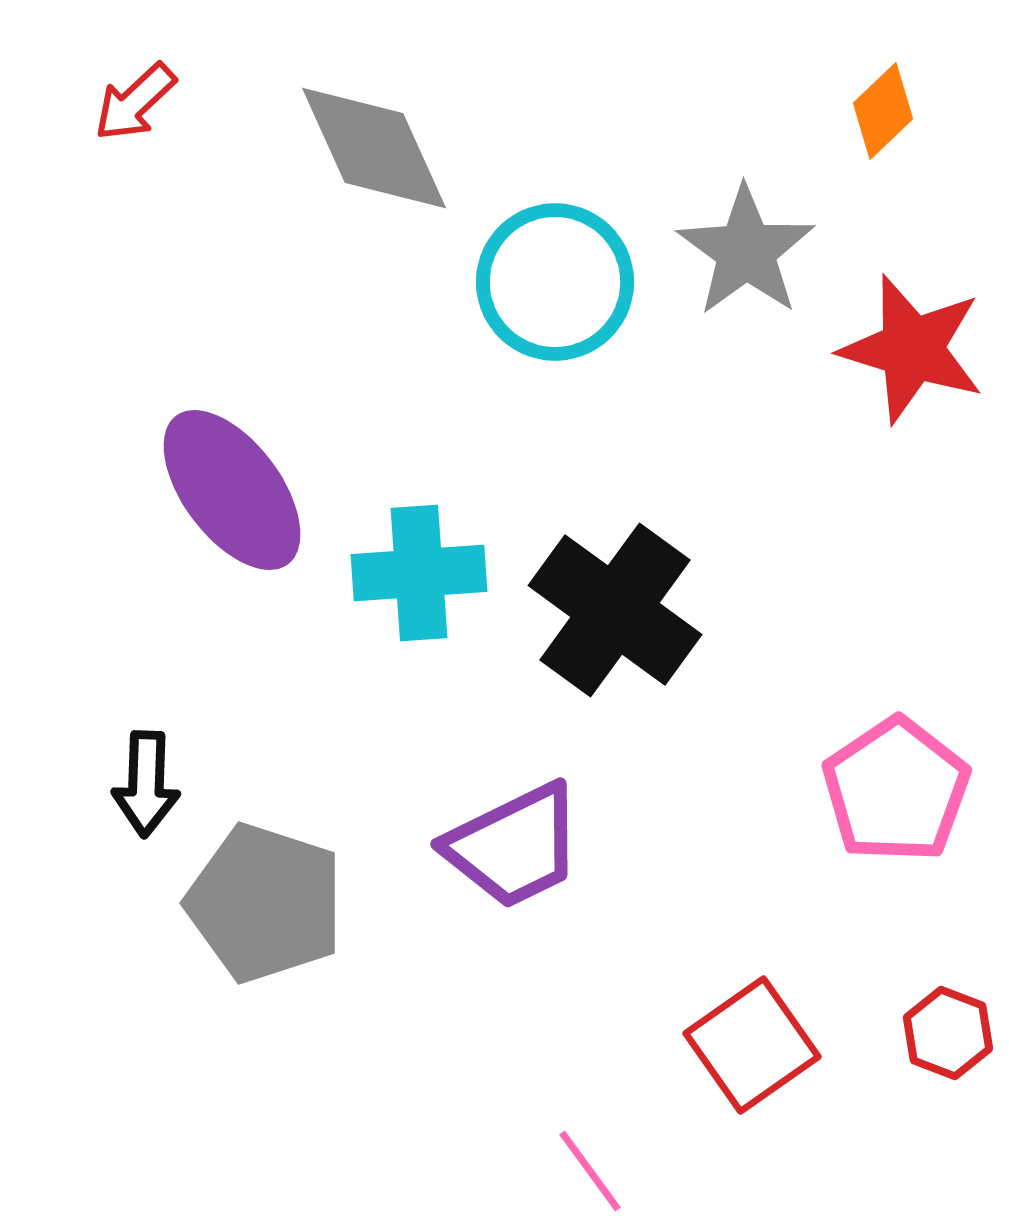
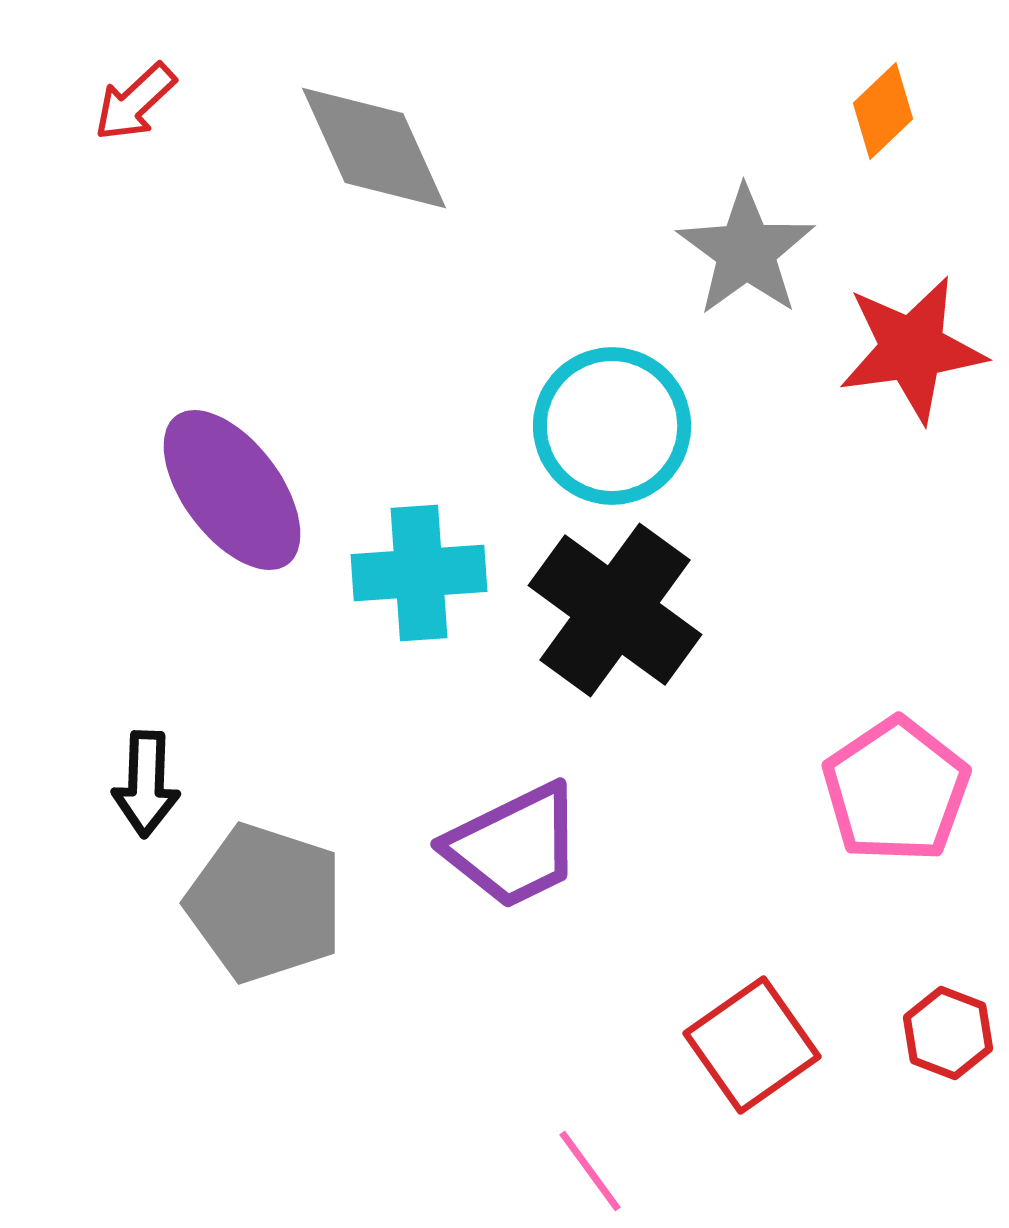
cyan circle: moved 57 px right, 144 px down
red star: rotated 25 degrees counterclockwise
